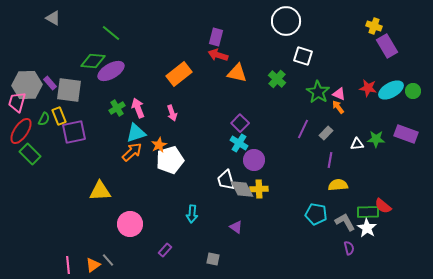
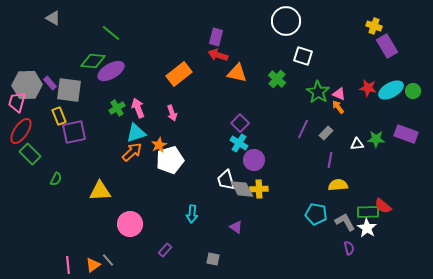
green semicircle at (44, 119): moved 12 px right, 60 px down
